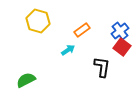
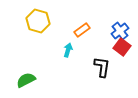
cyan arrow: rotated 40 degrees counterclockwise
